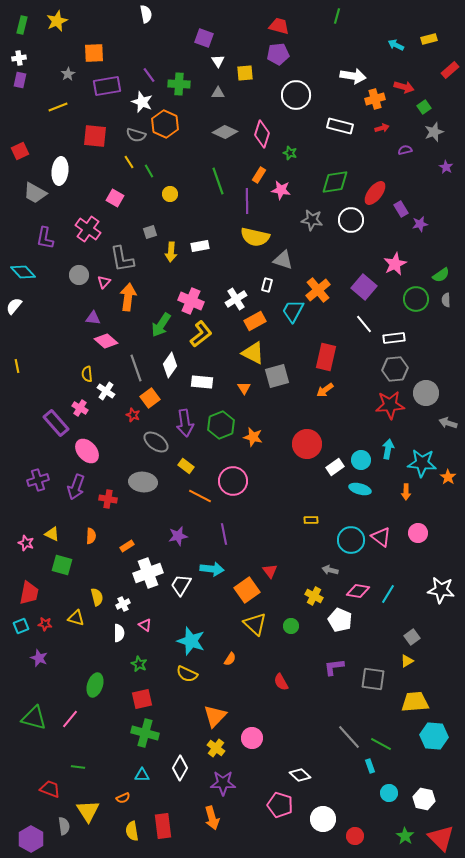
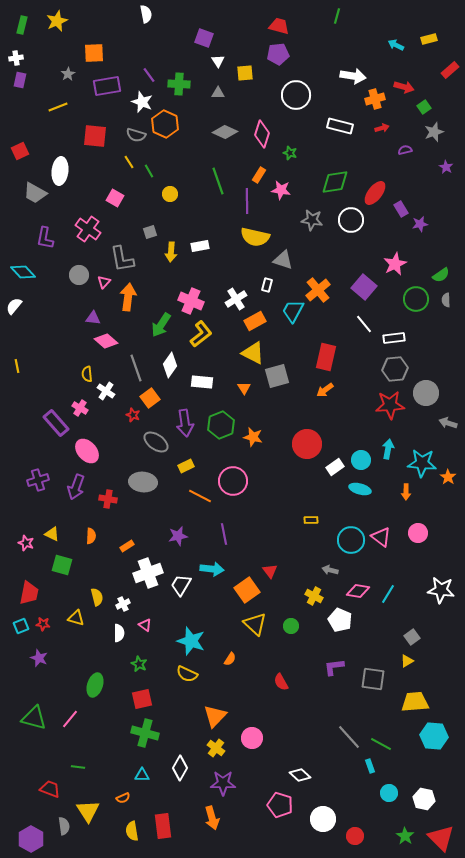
white cross at (19, 58): moved 3 px left
yellow rectangle at (186, 466): rotated 63 degrees counterclockwise
red star at (45, 624): moved 2 px left
